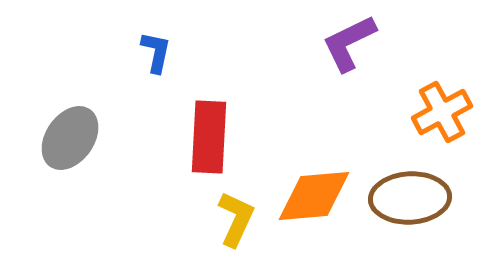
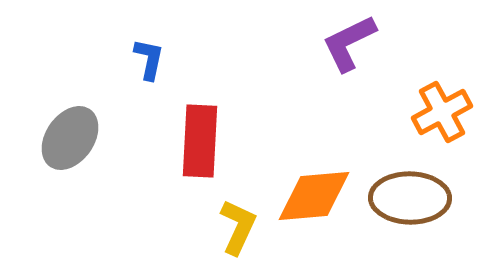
blue L-shape: moved 7 px left, 7 px down
red rectangle: moved 9 px left, 4 px down
brown ellipse: rotated 4 degrees clockwise
yellow L-shape: moved 2 px right, 8 px down
